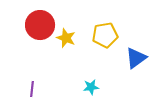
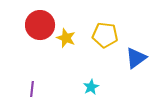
yellow pentagon: rotated 15 degrees clockwise
cyan star: rotated 21 degrees counterclockwise
